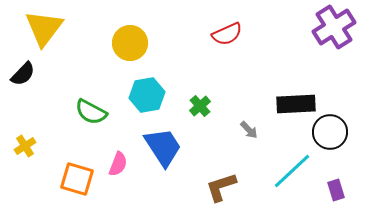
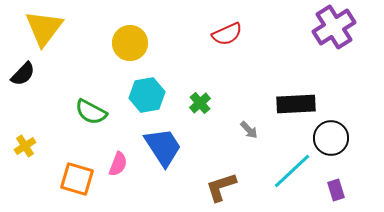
green cross: moved 3 px up
black circle: moved 1 px right, 6 px down
